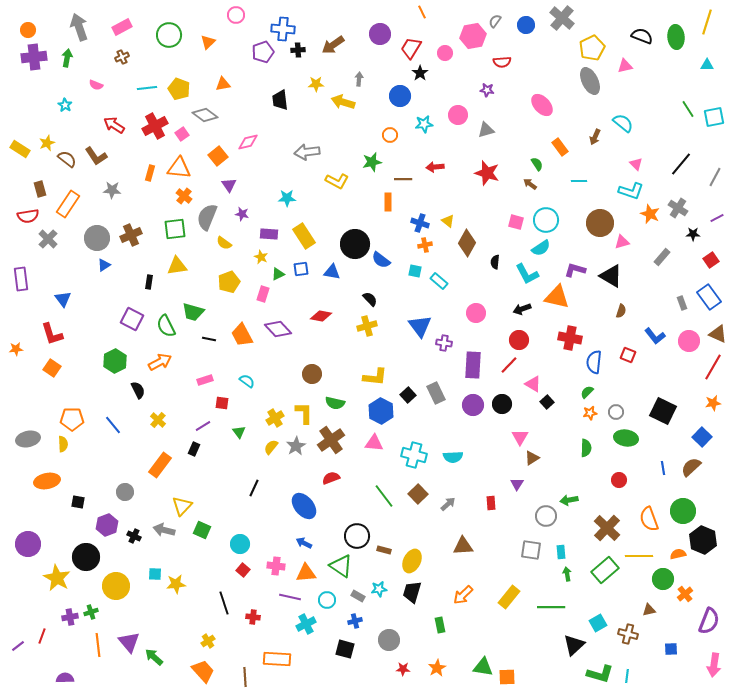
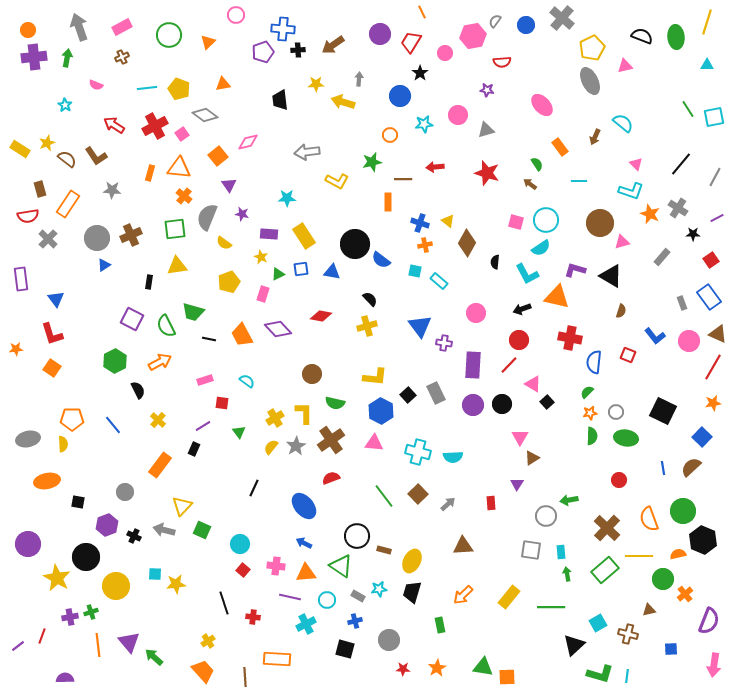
red trapezoid at (411, 48): moved 6 px up
blue triangle at (63, 299): moved 7 px left
green semicircle at (586, 448): moved 6 px right, 12 px up
cyan cross at (414, 455): moved 4 px right, 3 px up
